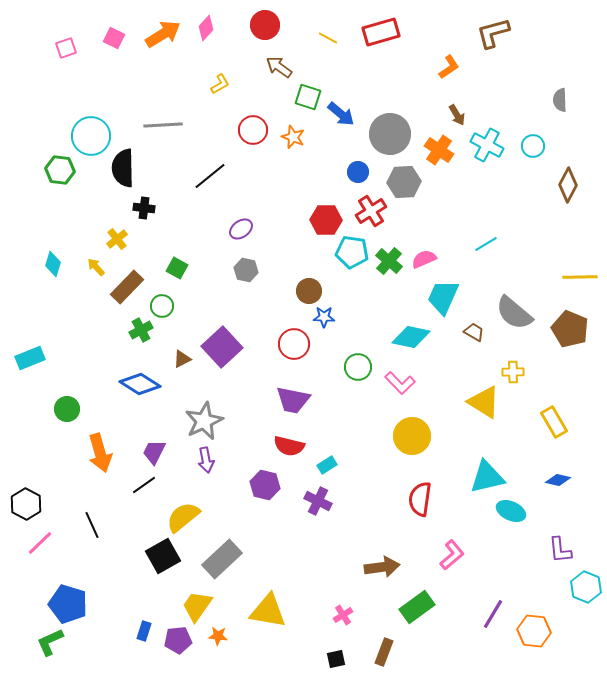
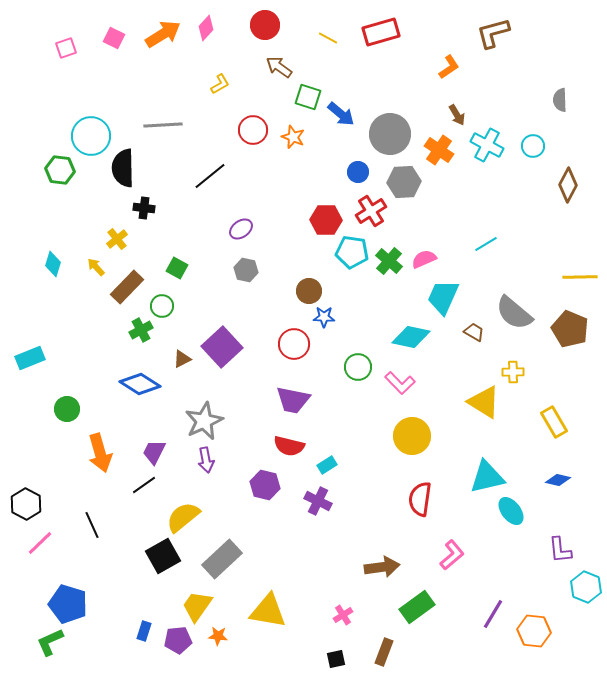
cyan ellipse at (511, 511): rotated 28 degrees clockwise
